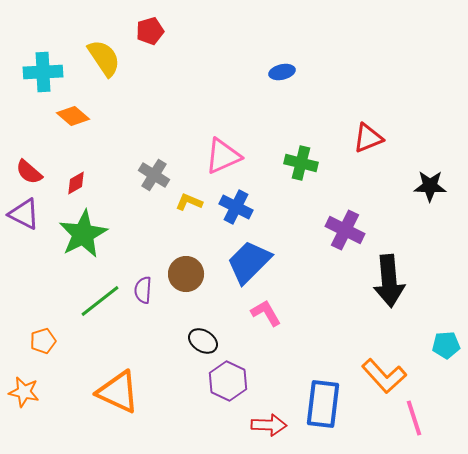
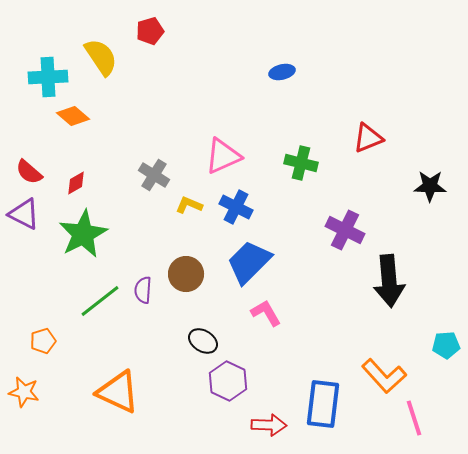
yellow semicircle: moved 3 px left, 1 px up
cyan cross: moved 5 px right, 5 px down
yellow L-shape: moved 3 px down
